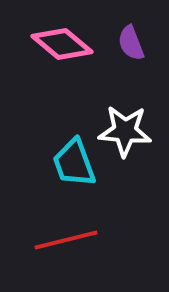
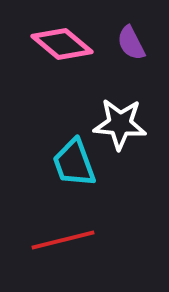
purple semicircle: rotated 6 degrees counterclockwise
white star: moved 5 px left, 7 px up
red line: moved 3 px left
